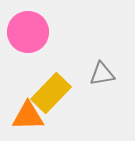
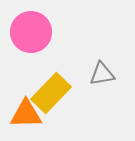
pink circle: moved 3 px right
orange triangle: moved 2 px left, 2 px up
